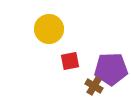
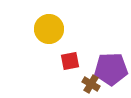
brown cross: moved 3 px left, 2 px up
